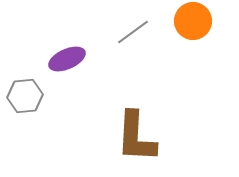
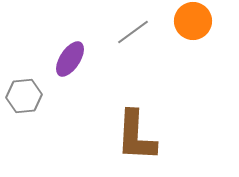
purple ellipse: moved 3 px right; rotated 33 degrees counterclockwise
gray hexagon: moved 1 px left
brown L-shape: moved 1 px up
